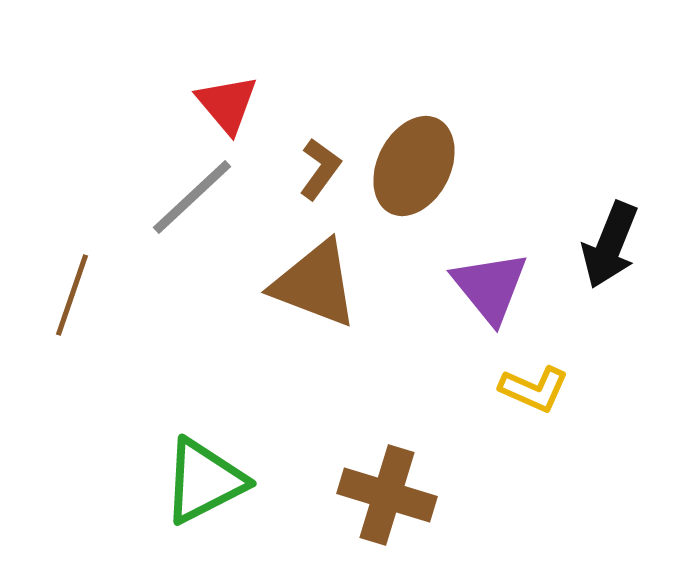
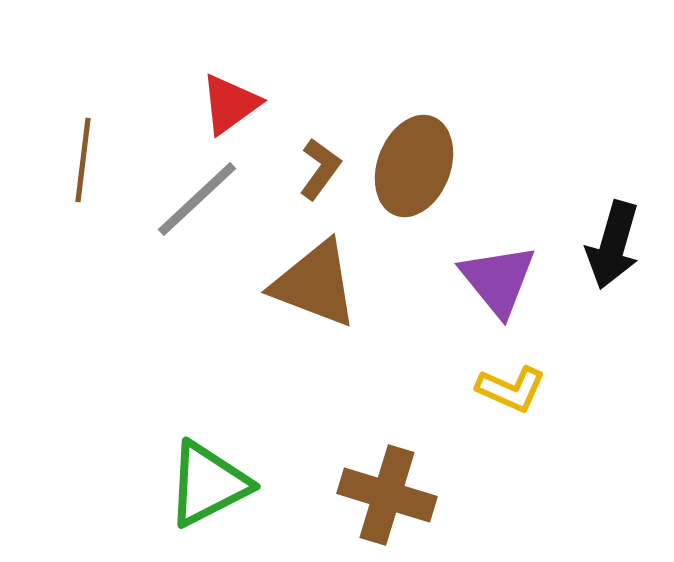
red triangle: moved 3 px right; rotated 34 degrees clockwise
brown ellipse: rotated 6 degrees counterclockwise
gray line: moved 5 px right, 2 px down
black arrow: moved 3 px right; rotated 6 degrees counterclockwise
purple triangle: moved 8 px right, 7 px up
brown line: moved 11 px right, 135 px up; rotated 12 degrees counterclockwise
yellow L-shape: moved 23 px left
green triangle: moved 4 px right, 3 px down
